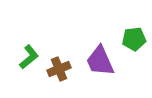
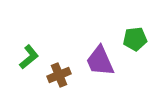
green pentagon: moved 1 px right
brown cross: moved 6 px down
